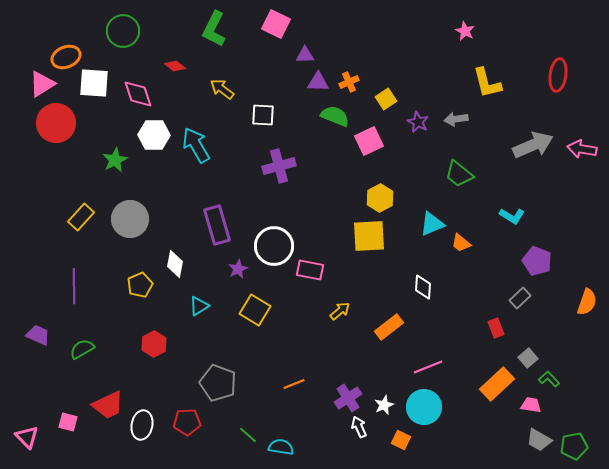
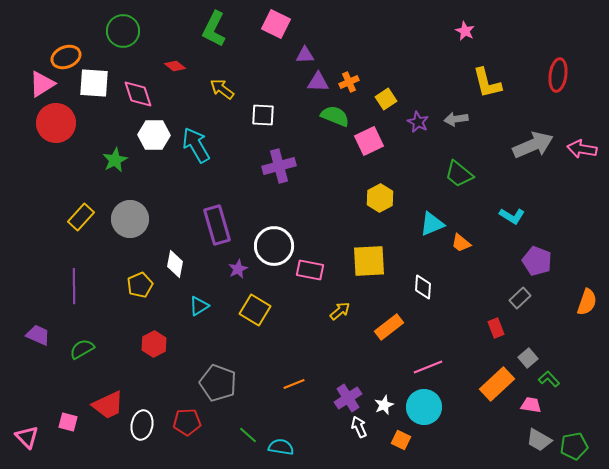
yellow square at (369, 236): moved 25 px down
